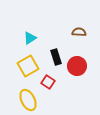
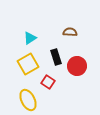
brown semicircle: moved 9 px left
yellow square: moved 2 px up
